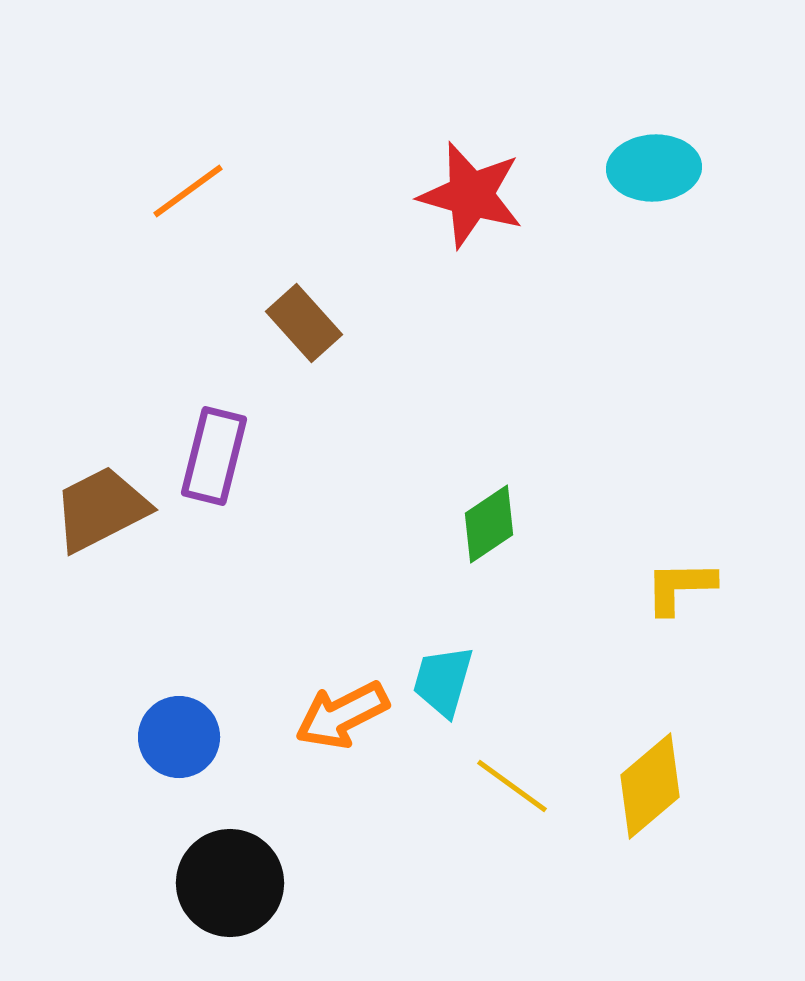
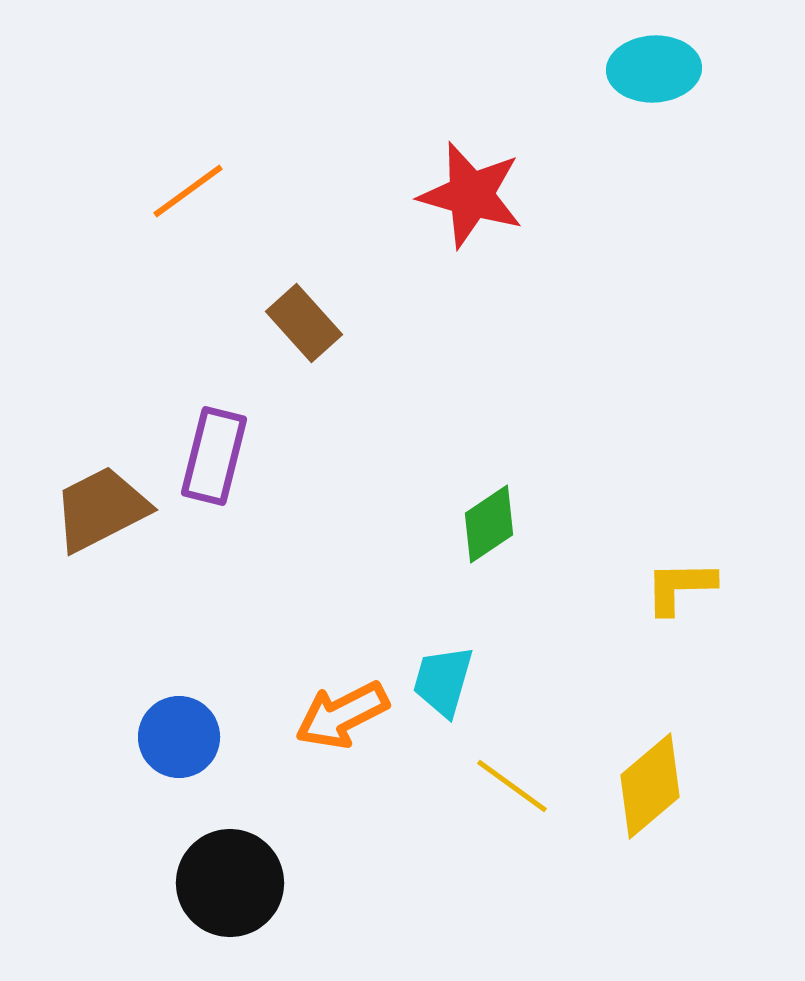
cyan ellipse: moved 99 px up
